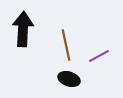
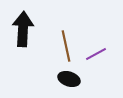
brown line: moved 1 px down
purple line: moved 3 px left, 2 px up
